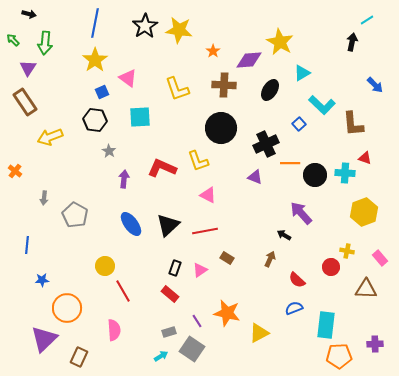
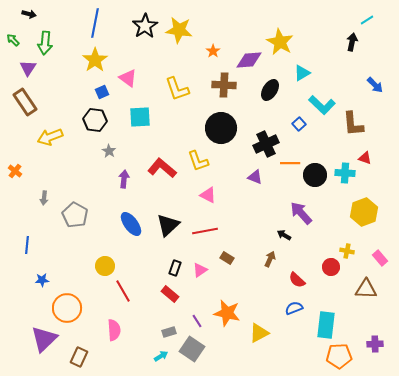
red L-shape at (162, 168): rotated 16 degrees clockwise
